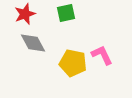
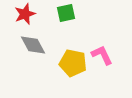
gray diamond: moved 2 px down
